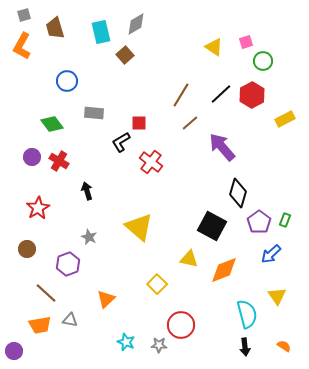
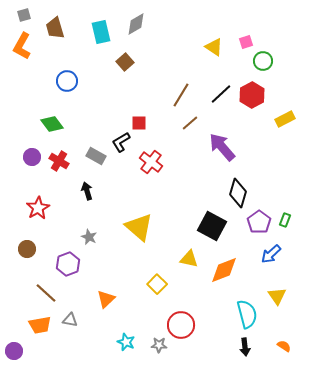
brown square at (125, 55): moved 7 px down
gray rectangle at (94, 113): moved 2 px right, 43 px down; rotated 24 degrees clockwise
